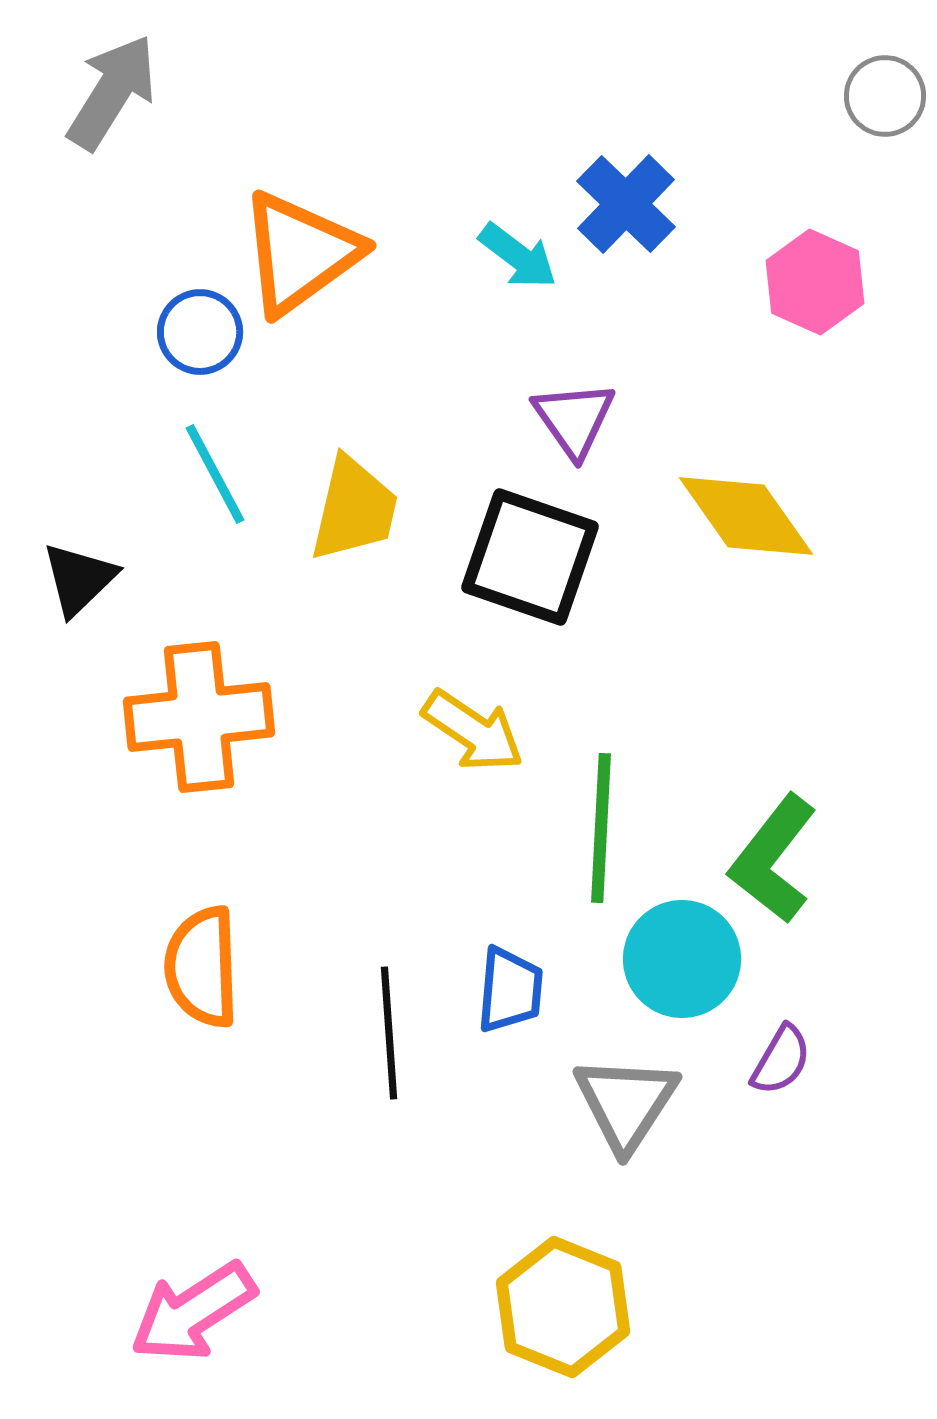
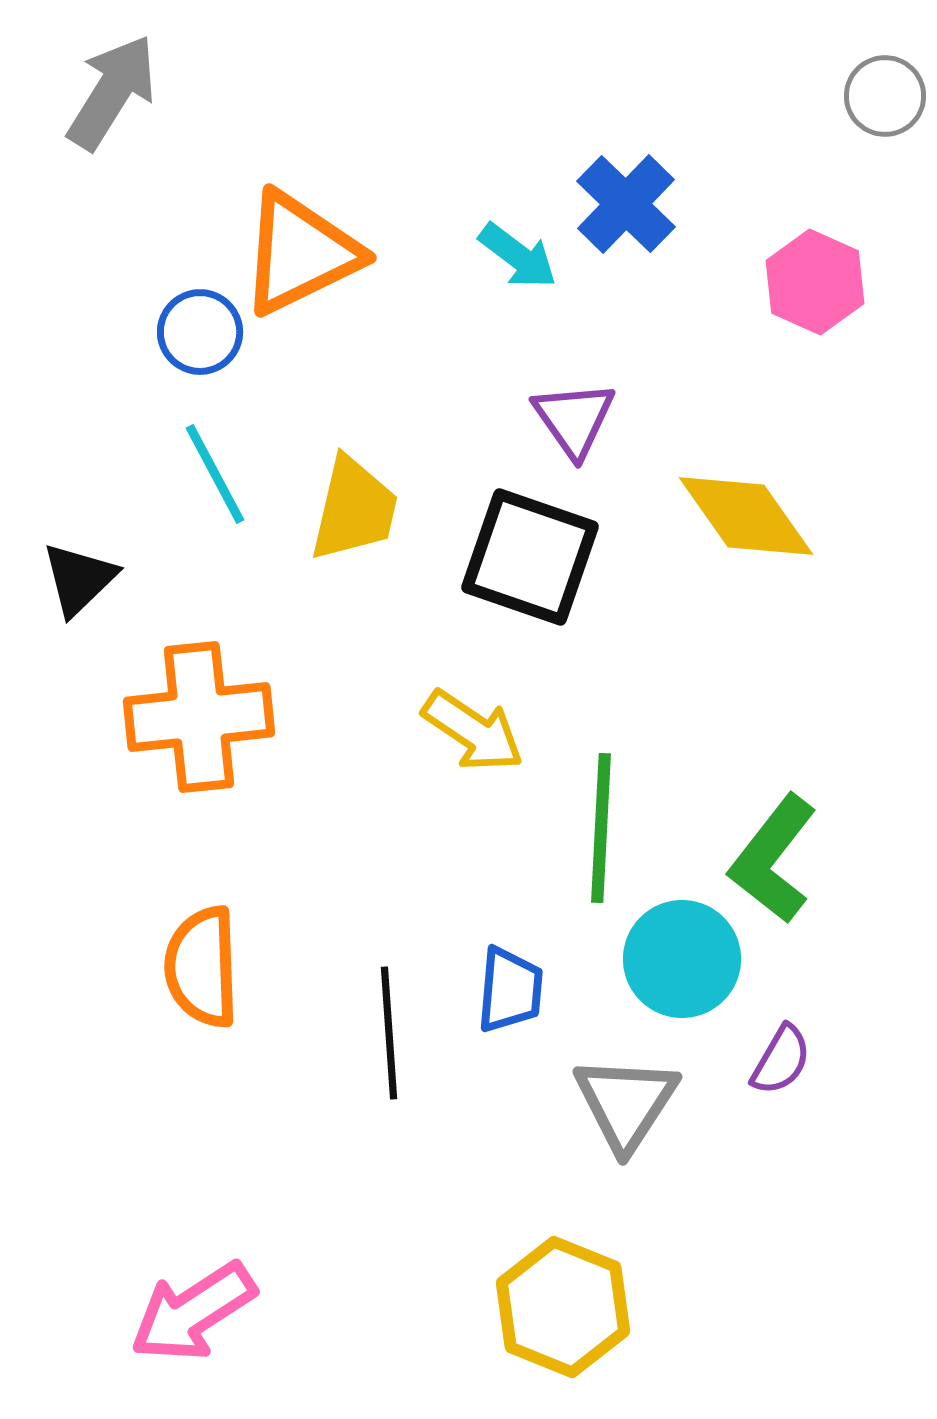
orange triangle: rotated 10 degrees clockwise
